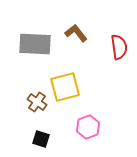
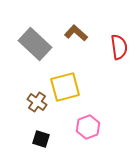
brown L-shape: rotated 10 degrees counterclockwise
gray rectangle: rotated 40 degrees clockwise
